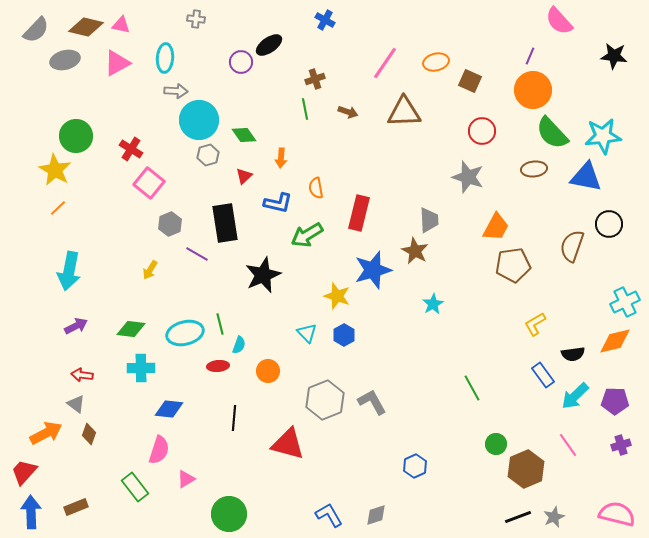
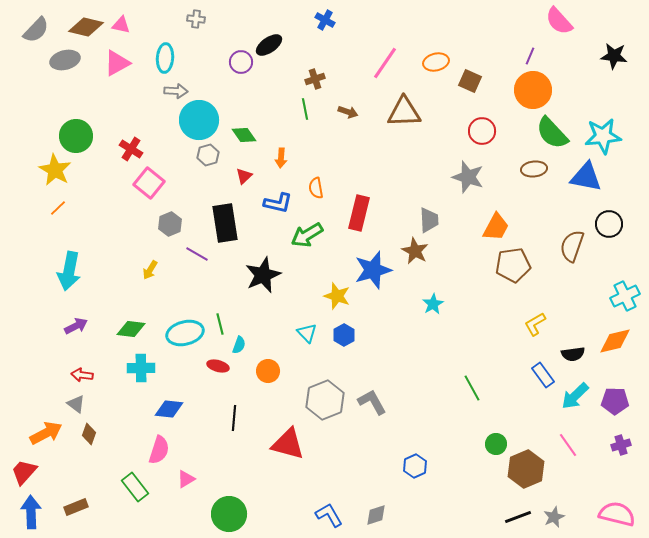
cyan cross at (625, 302): moved 6 px up
red ellipse at (218, 366): rotated 20 degrees clockwise
